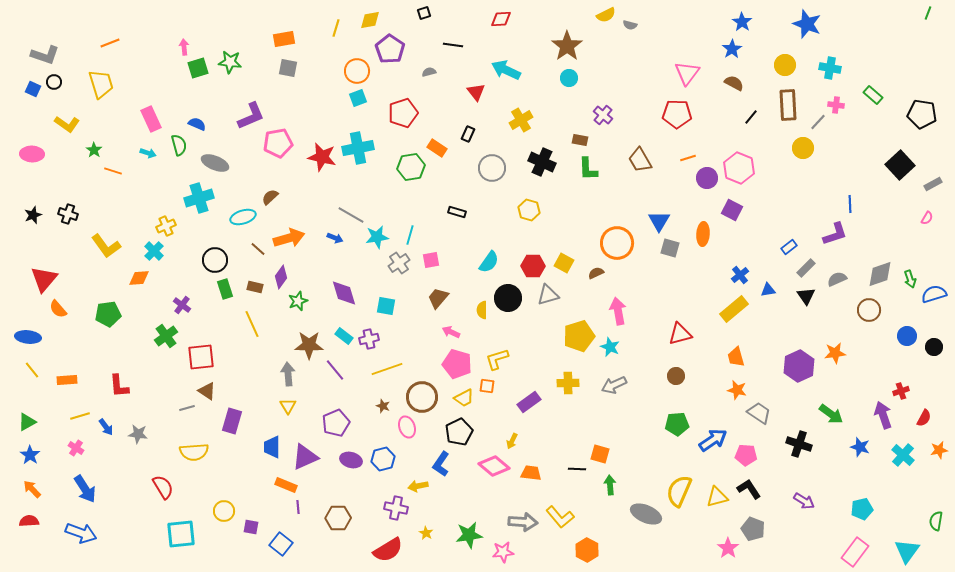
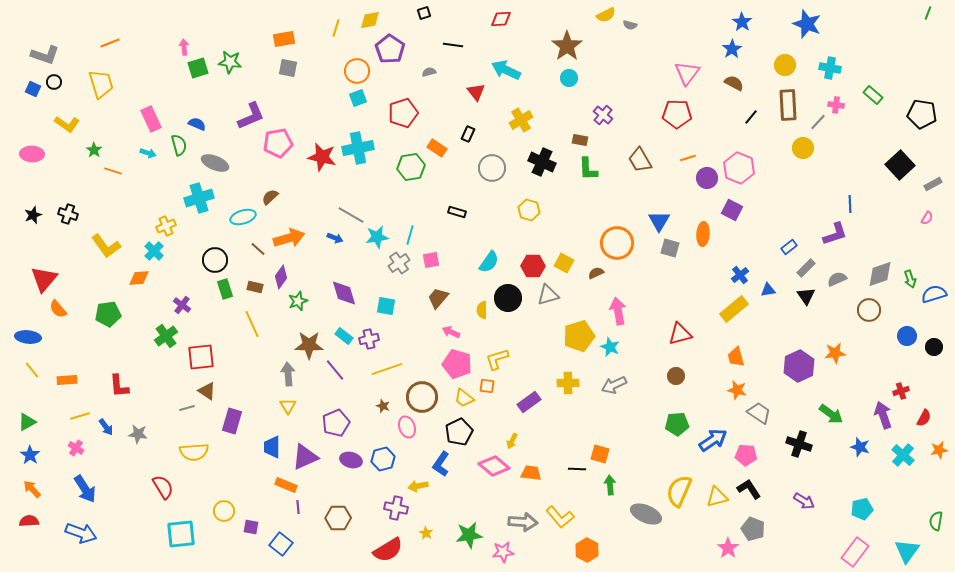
yellow trapezoid at (464, 398): rotated 65 degrees clockwise
